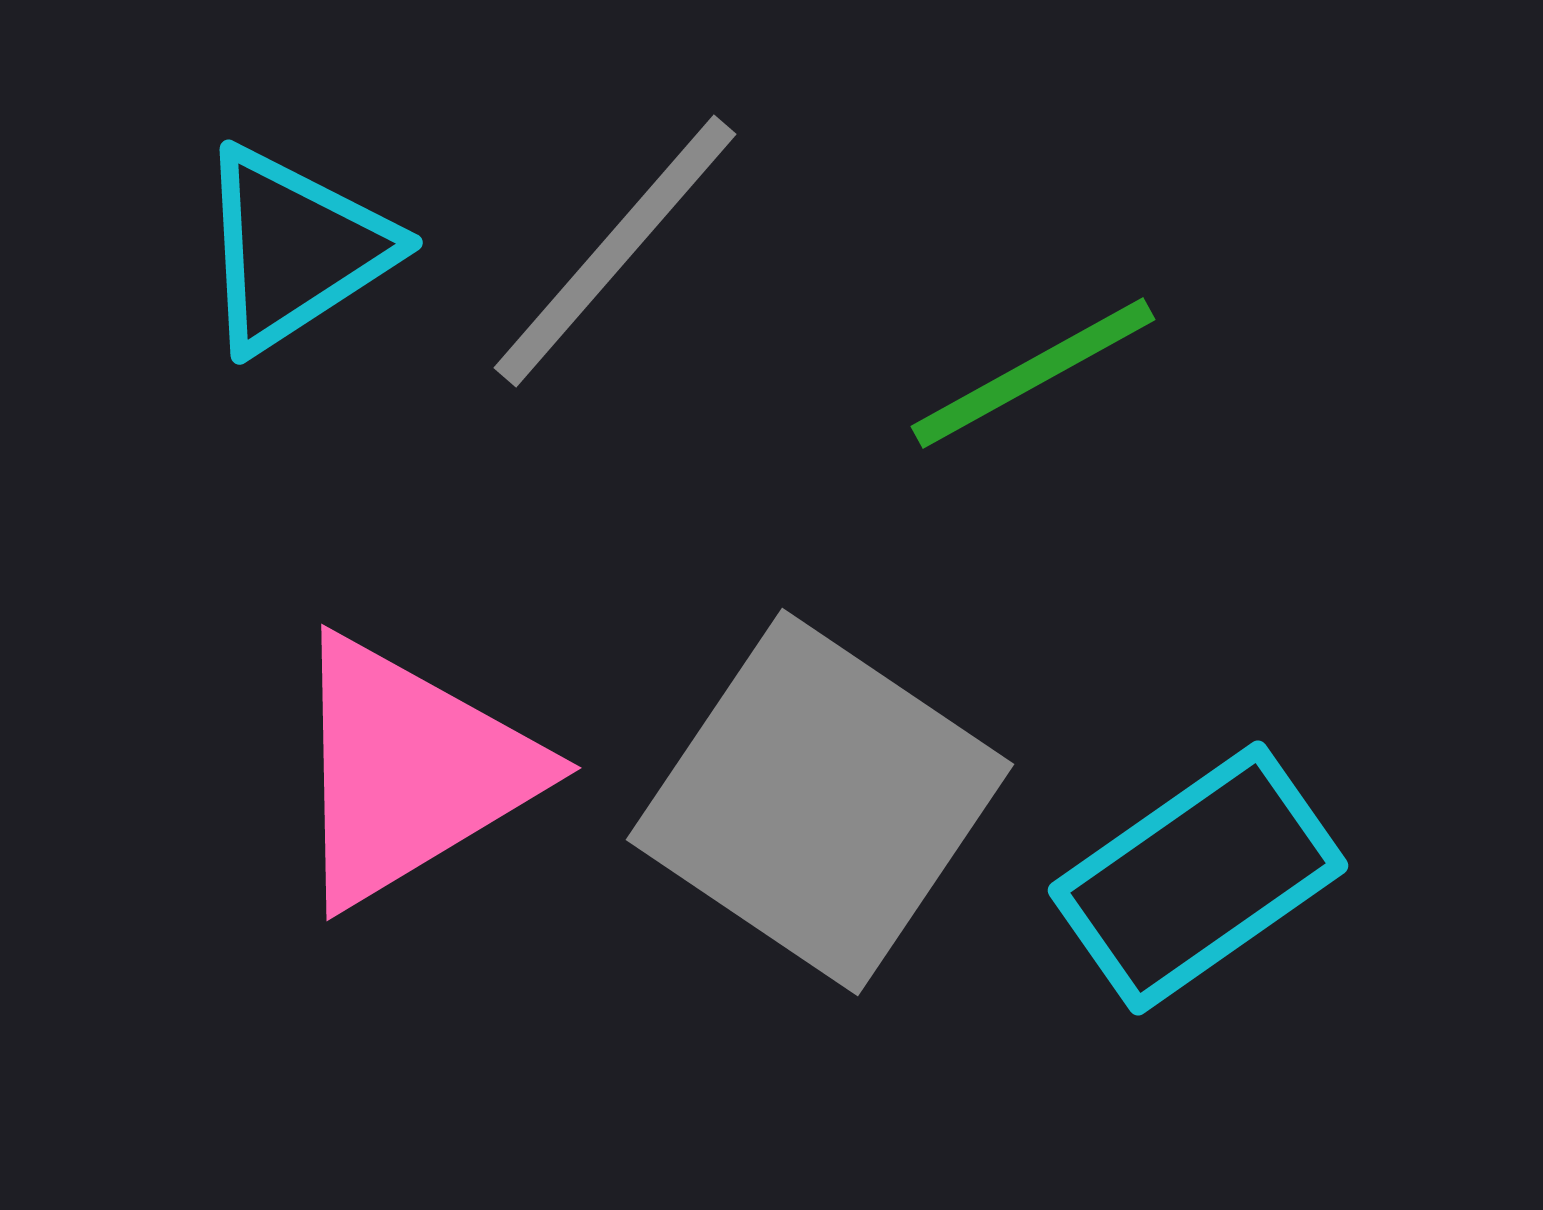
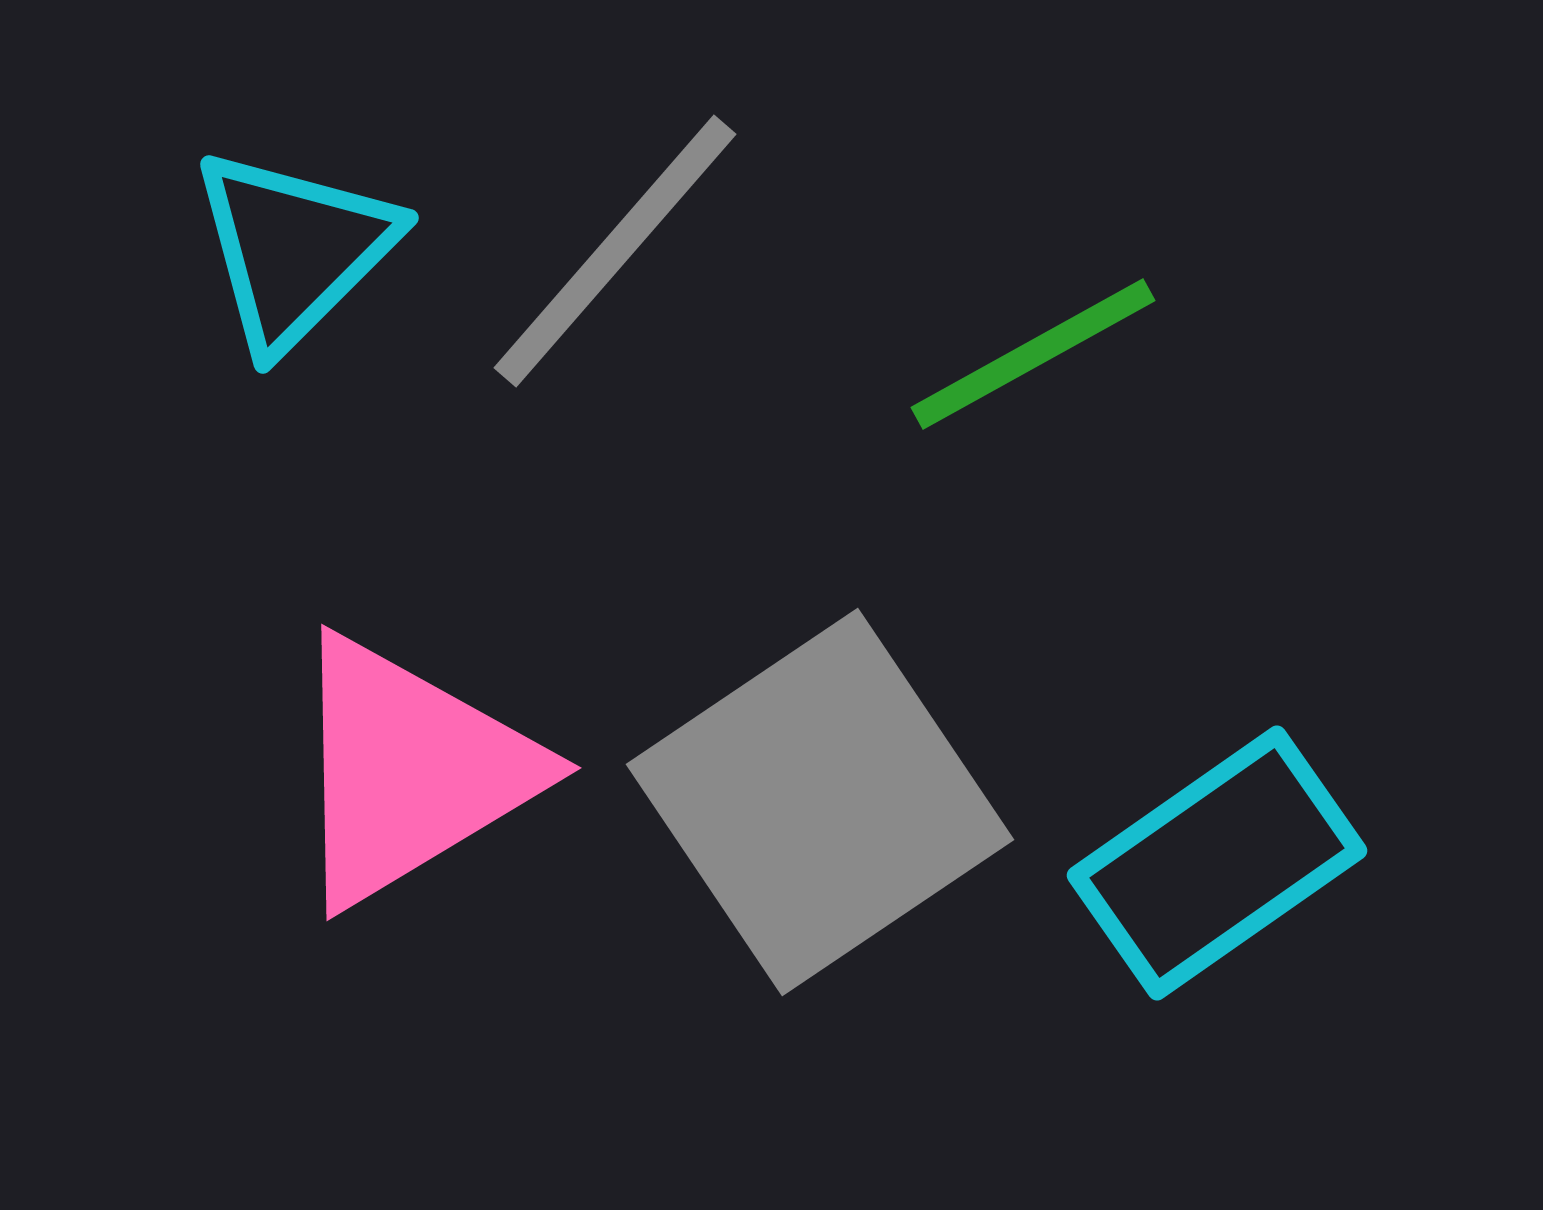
cyan triangle: rotated 12 degrees counterclockwise
green line: moved 19 px up
gray square: rotated 22 degrees clockwise
cyan rectangle: moved 19 px right, 15 px up
